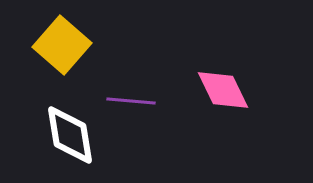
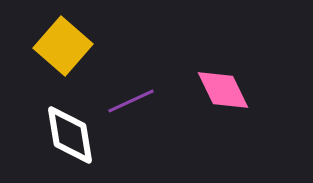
yellow square: moved 1 px right, 1 px down
purple line: rotated 30 degrees counterclockwise
